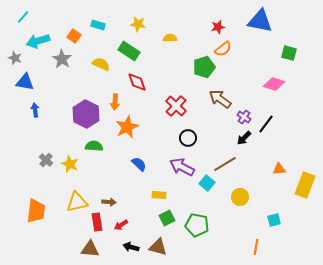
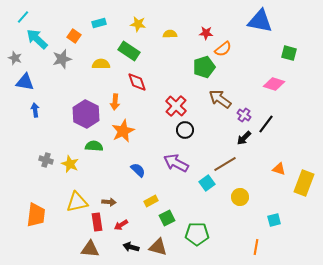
cyan rectangle at (98, 25): moved 1 px right, 2 px up; rotated 32 degrees counterclockwise
red star at (218, 27): moved 12 px left, 6 px down; rotated 16 degrees clockwise
yellow semicircle at (170, 38): moved 4 px up
cyan arrow at (38, 41): moved 1 px left, 2 px up; rotated 60 degrees clockwise
gray star at (62, 59): rotated 24 degrees clockwise
yellow semicircle at (101, 64): rotated 24 degrees counterclockwise
purple cross at (244, 117): moved 2 px up
orange star at (127, 127): moved 4 px left, 4 px down
black circle at (188, 138): moved 3 px left, 8 px up
gray cross at (46, 160): rotated 24 degrees counterclockwise
blue semicircle at (139, 164): moved 1 px left, 6 px down
purple arrow at (182, 167): moved 6 px left, 4 px up
orange triangle at (279, 169): rotated 24 degrees clockwise
cyan square at (207, 183): rotated 14 degrees clockwise
yellow rectangle at (305, 185): moved 1 px left, 2 px up
yellow rectangle at (159, 195): moved 8 px left, 6 px down; rotated 32 degrees counterclockwise
orange trapezoid at (36, 211): moved 4 px down
green pentagon at (197, 225): moved 9 px down; rotated 10 degrees counterclockwise
